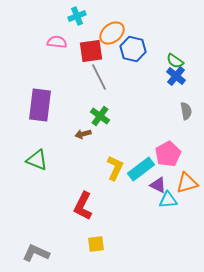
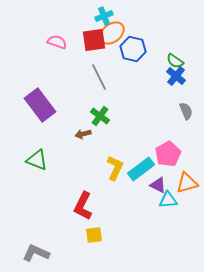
cyan cross: moved 27 px right
pink semicircle: rotated 12 degrees clockwise
red square: moved 3 px right, 11 px up
purple rectangle: rotated 44 degrees counterclockwise
gray semicircle: rotated 12 degrees counterclockwise
yellow square: moved 2 px left, 9 px up
